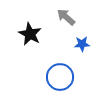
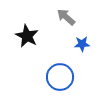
black star: moved 3 px left, 2 px down
